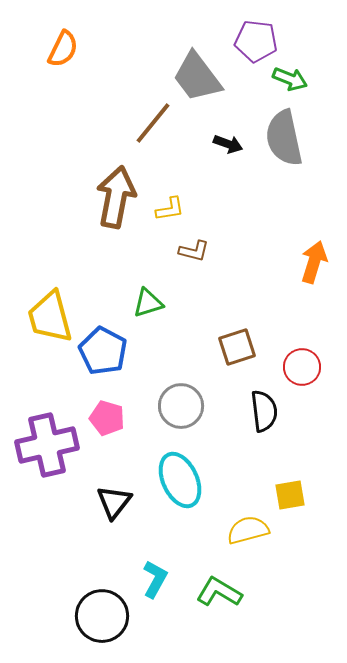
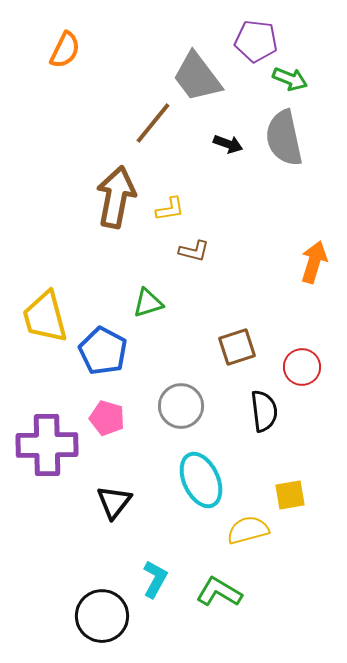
orange semicircle: moved 2 px right, 1 px down
yellow trapezoid: moved 5 px left
purple cross: rotated 12 degrees clockwise
cyan ellipse: moved 21 px right
